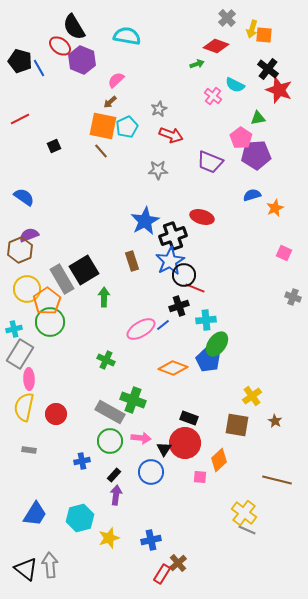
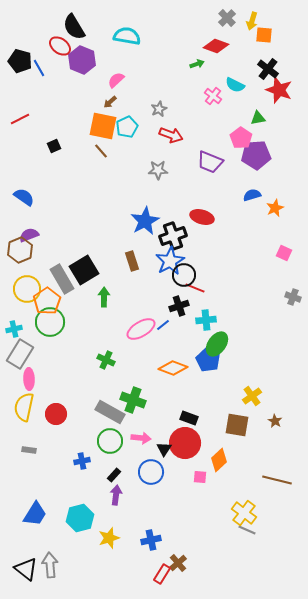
yellow arrow at (252, 29): moved 8 px up
